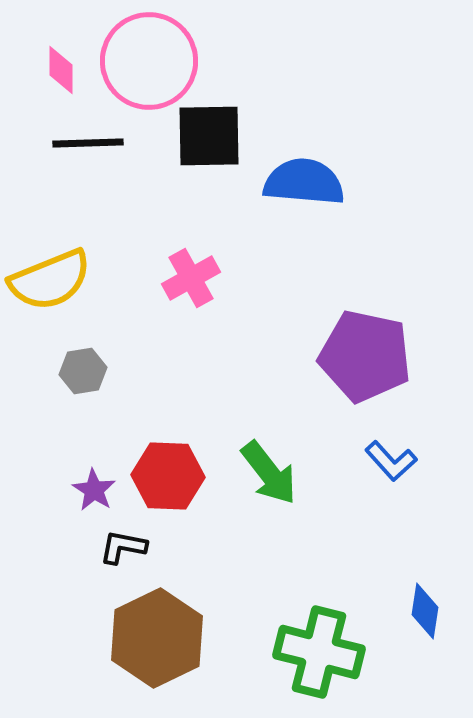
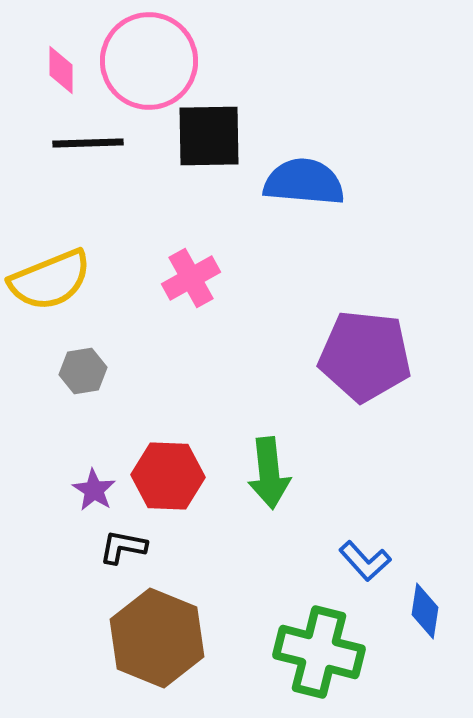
purple pentagon: rotated 6 degrees counterclockwise
blue L-shape: moved 26 px left, 100 px down
green arrow: rotated 32 degrees clockwise
brown hexagon: rotated 12 degrees counterclockwise
